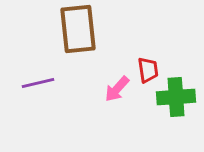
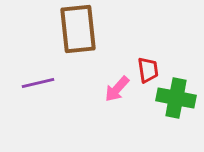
green cross: moved 1 px down; rotated 15 degrees clockwise
